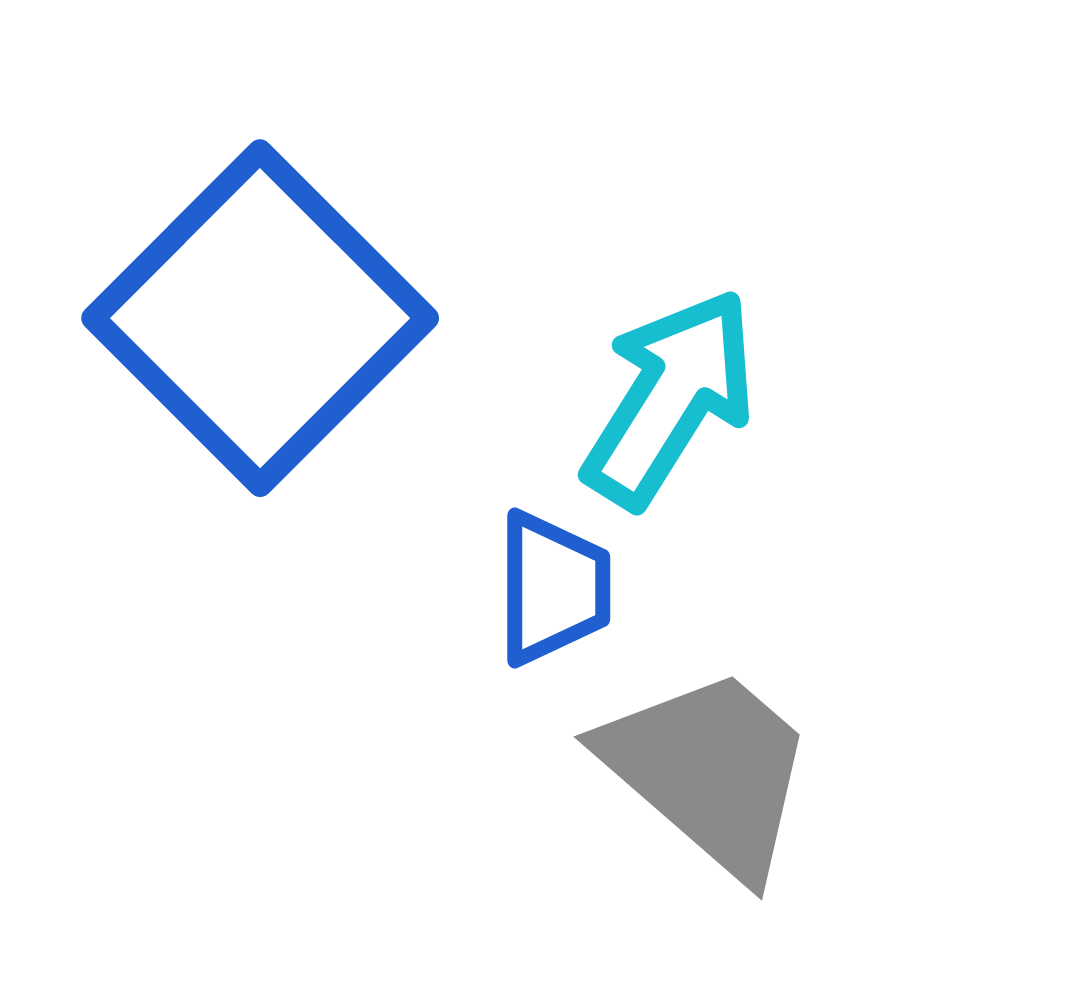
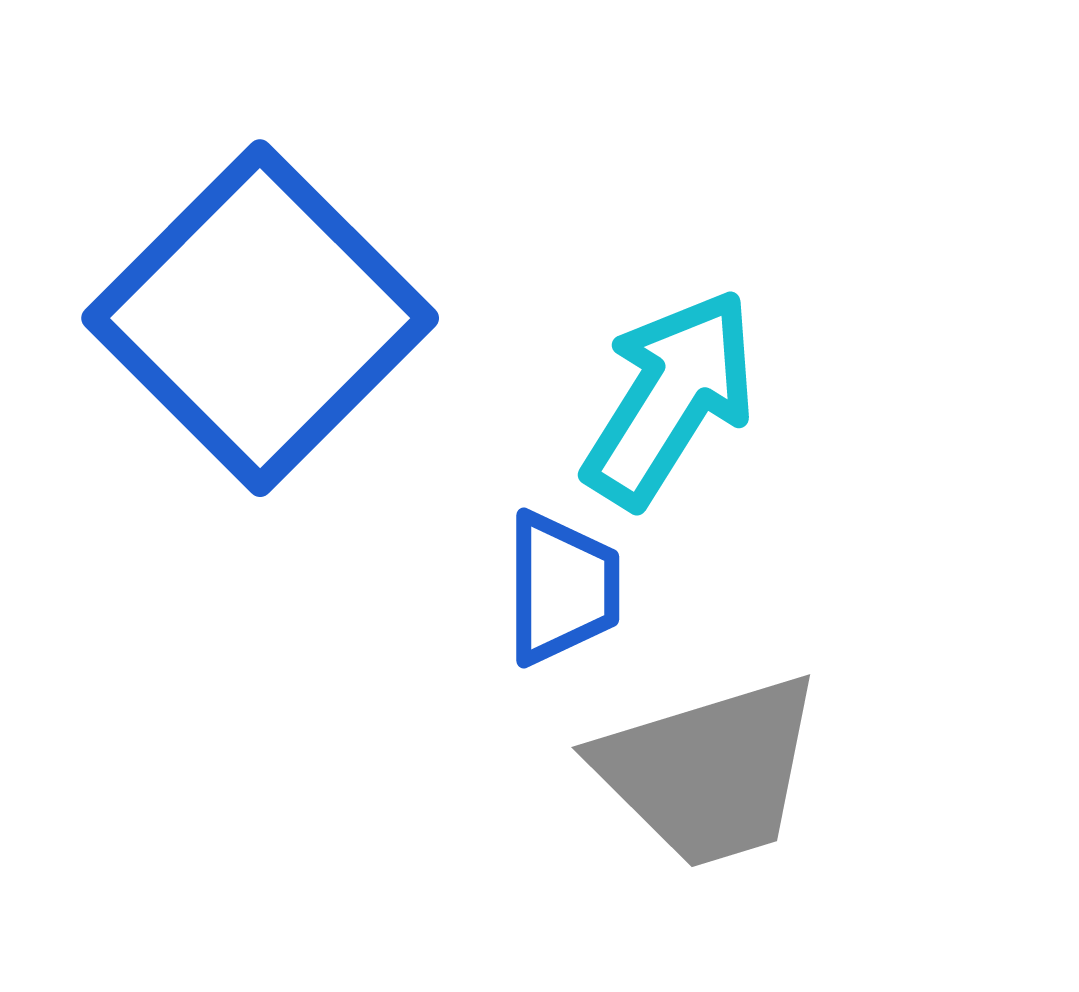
blue trapezoid: moved 9 px right
gray trapezoid: rotated 122 degrees clockwise
